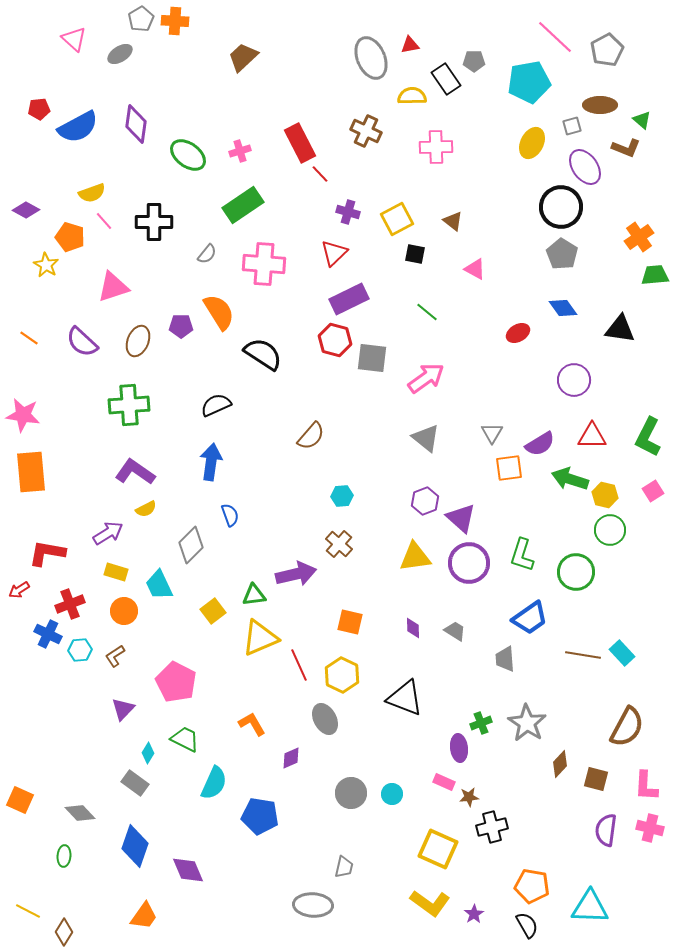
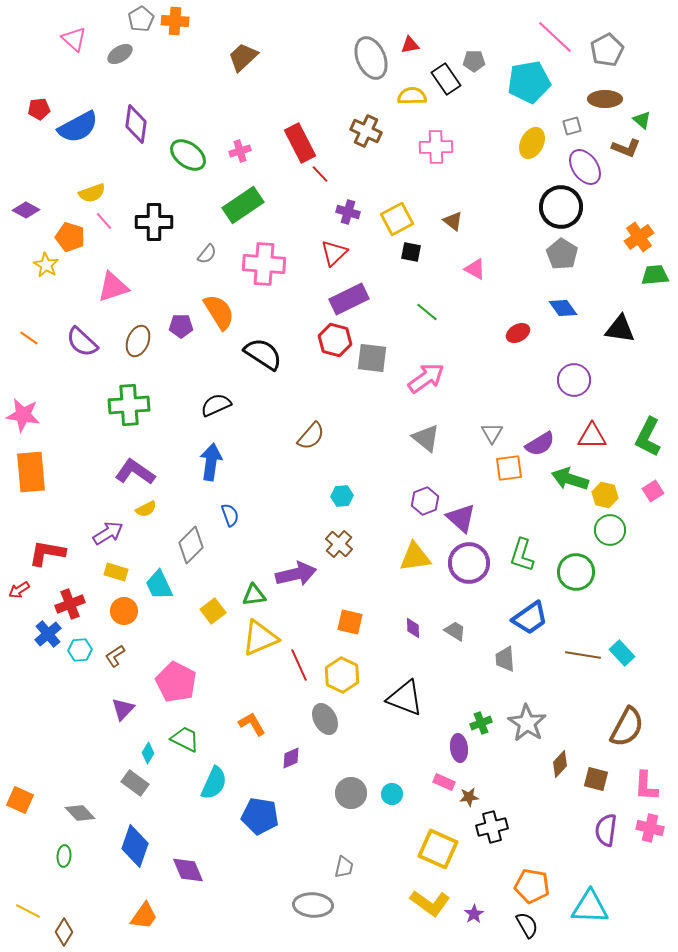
brown ellipse at (600, 105): moved 5 px right, 6 px up
black square at (415, 254): moved 4 px left, 2 px up
blue cross at (48, 634): rotated 24 degrees clockwise
